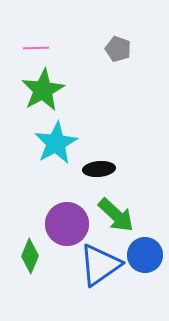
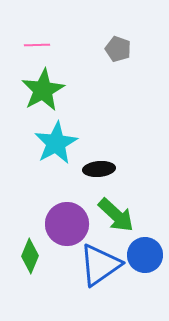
pink line: moved 1 px right, 3 px up
